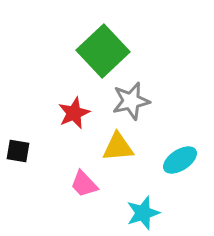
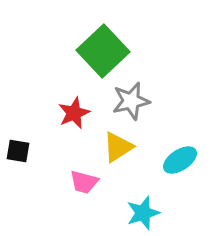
yellow triangle: rotated 28 degrees counterclockwise
pink trapezoid: moved 2 px up; rotated 32 degrees counterclockwise
